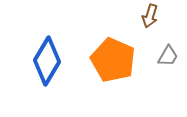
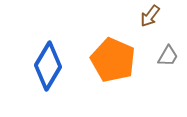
brown arrow: rotated 20 degrees clockwise
blue diamond: moved 1 px right, 5 px down
